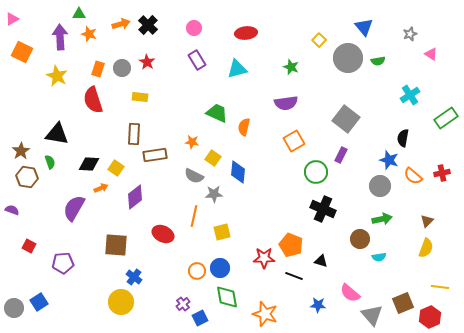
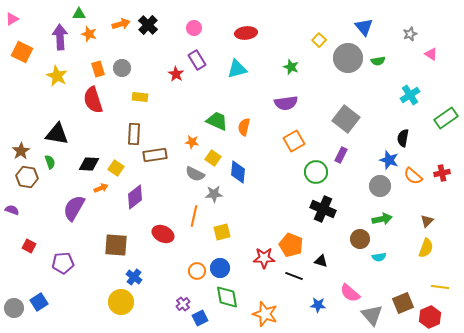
red star at (147, 62): moved 29 px right, 12 px down
orange rectangle at (98, 69): rotated 35 degrees counterclockwise
green trapezoid at (217, 113): moved 8 px down
gray semicircle at (194, 176): moved 1 px right, 2 px up
